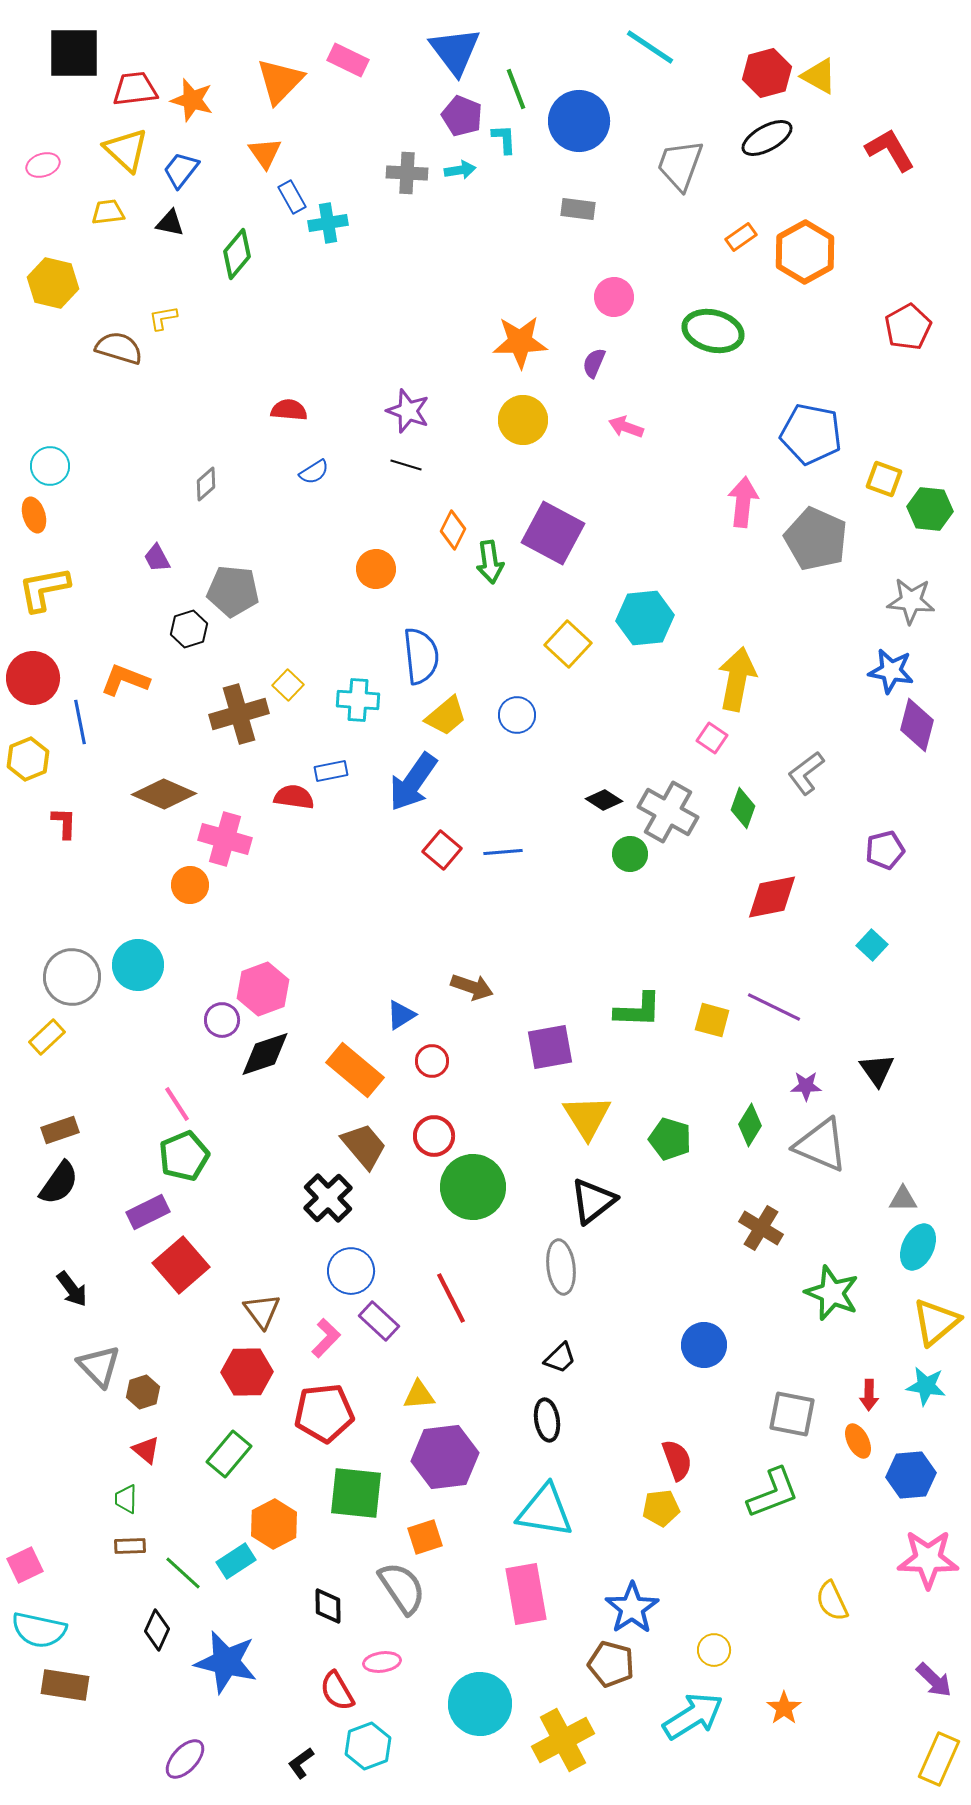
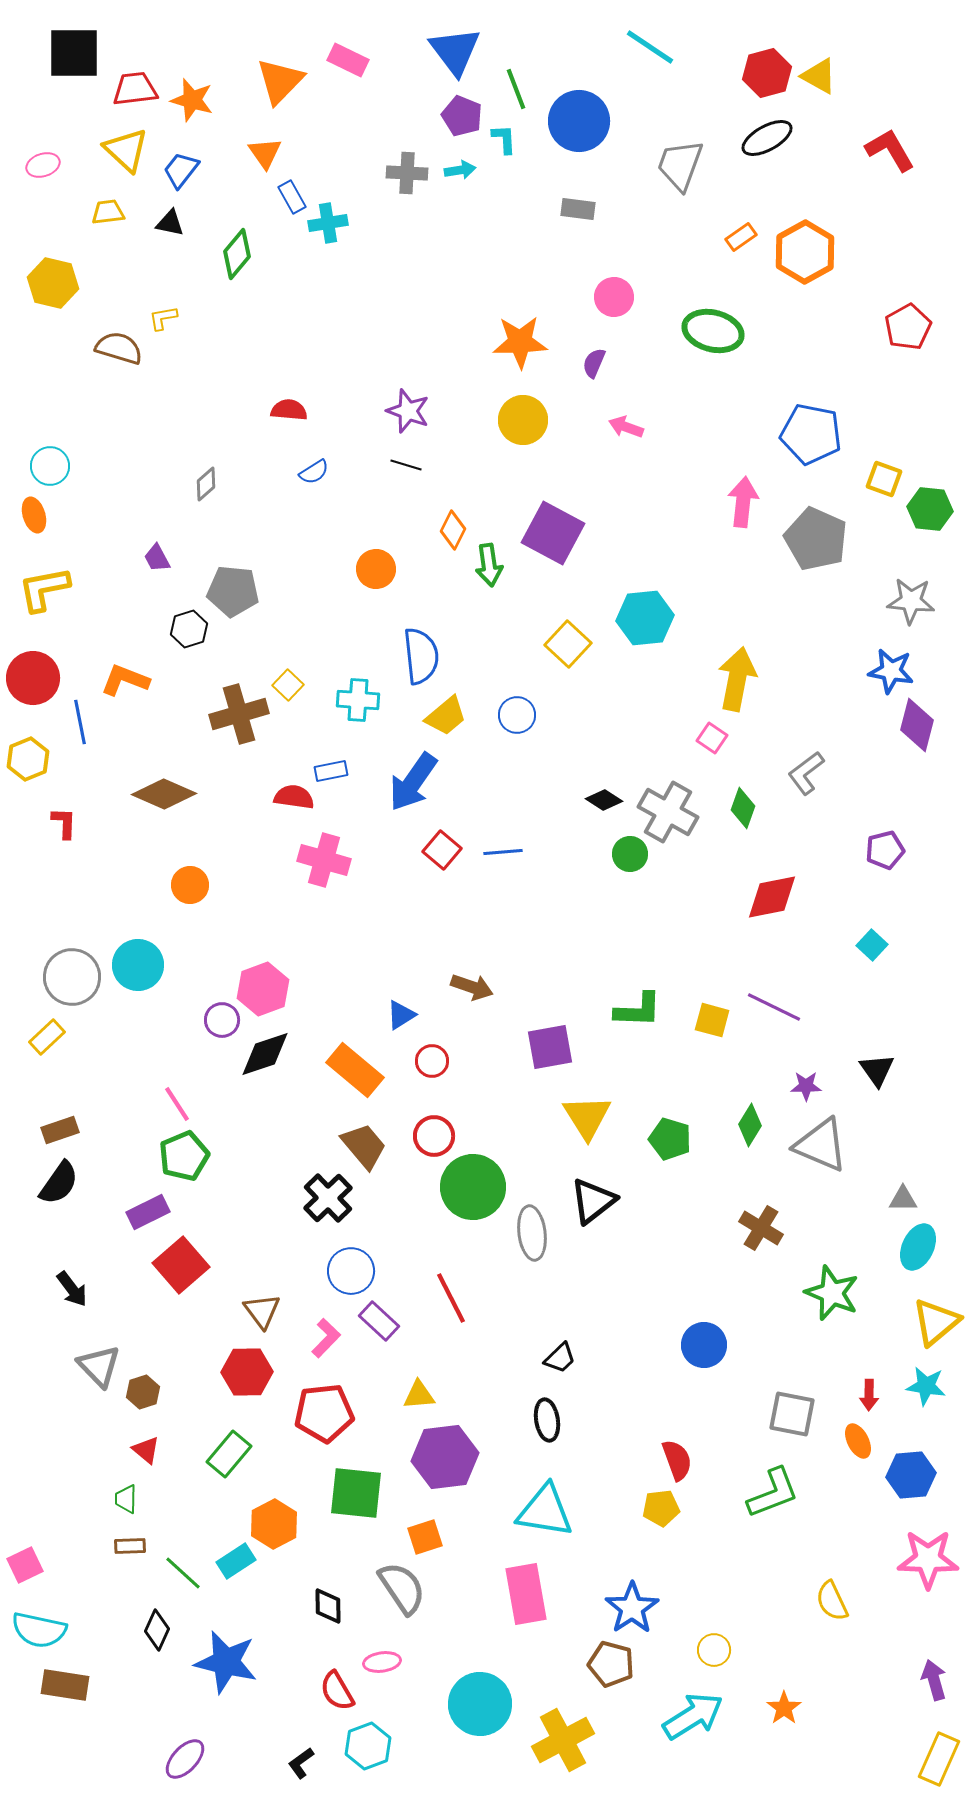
green arrow at (490, 562): moved 1 px left, 3 px down
pink cross at (225, 839): moved 99 px right, 21 px down
gray ellipse at (561, 1267): moved 29 px left, 34 px up
purple arrow at (934, 1680): rotated 150 degrees counterclockwise
